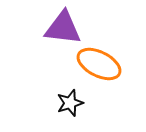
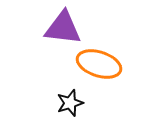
orange ellipse: rotated 9 degrees counterclockwise
